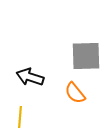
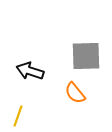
black arrow: moved 6 px up
yellow line: moved 2 px left, 1 px up; rotated 15 degrees clockwise
